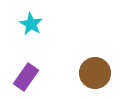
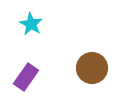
brown circle: moved 3 px left, 5 px up
